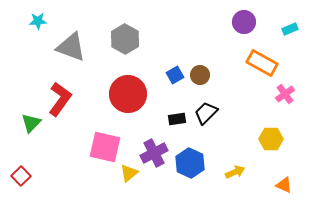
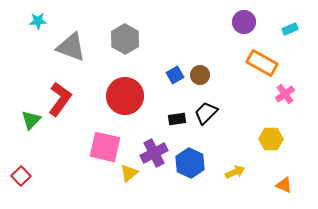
red circle: moved 3 px left, 2 px down
green triangle: moved 3 px up
